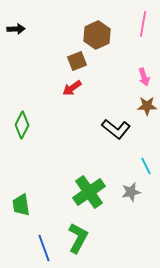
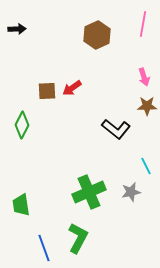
black arrow: moved 1 px right
brown square: moved 30 px left, 30 px down; rotated 18 degrees clockwise
green cross: rotated 12 degrees clockwise
